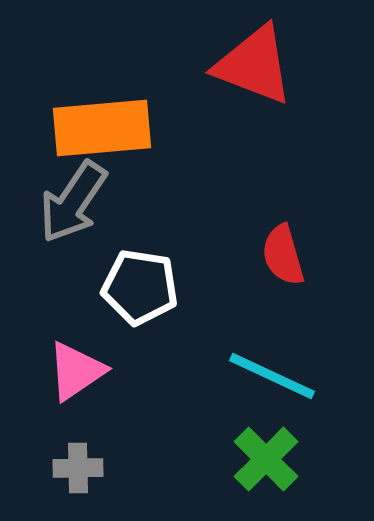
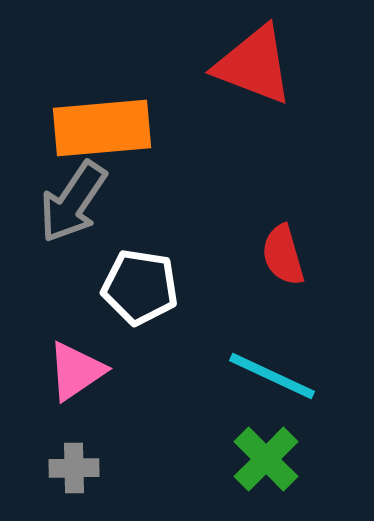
gray cross: moved 4 px left
